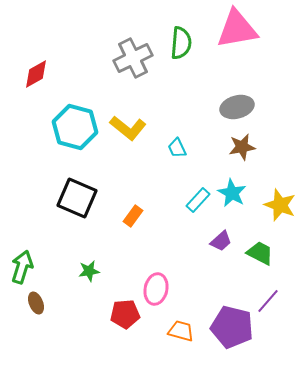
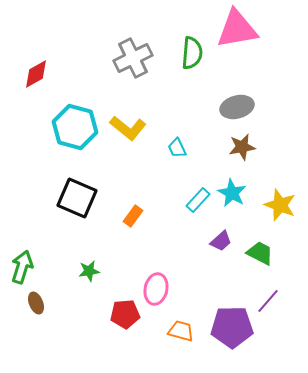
green semicircle: moved 11 px right, 10 px down
purple pentagon: rotated 15 degrees counterclockwise
